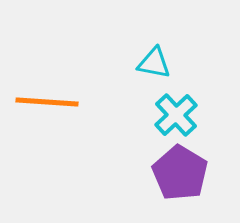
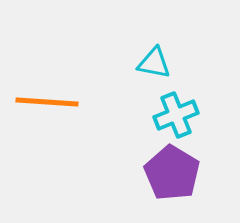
cyan cross: rotated 21 degrees clockwise
purple pentagon: moved 8 px left
